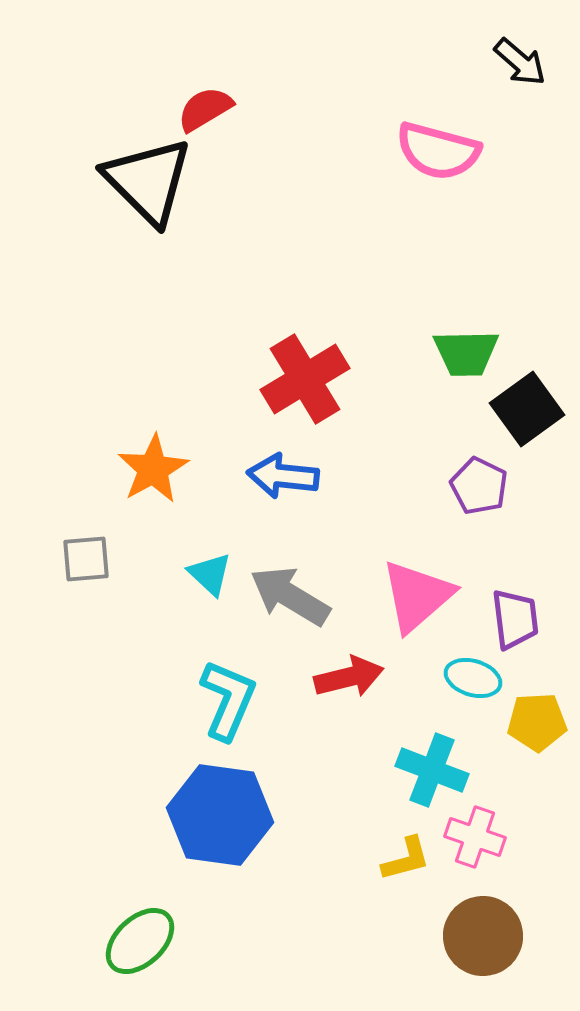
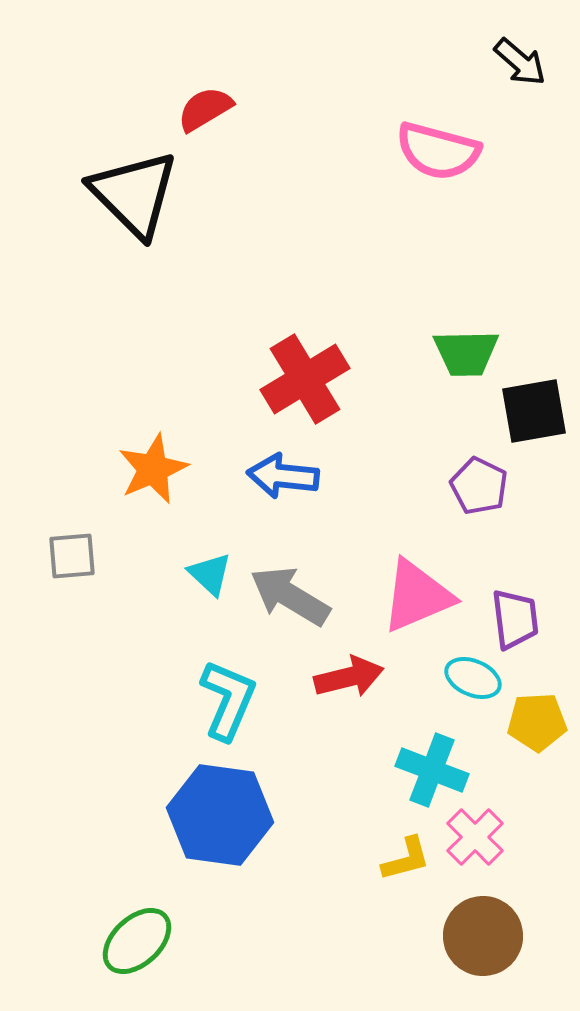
black triangle: moved 14 px left, 13 px down
black square: moved 7 px right, 2 px down; rotated 26 degrees clockwise
orange star: rotated 6 degrees clockwise
gray square: moved 14 px left, 3 px up
pink triangle: rotated 18 degrees clockwise
cyan ellipse: rotated 6 degrees clockwise
pink cross: rotated 26 degrees clockwise
green ellipse: moved 3 px left
